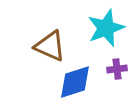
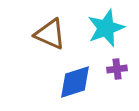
brown triangle: moved 12 px up
